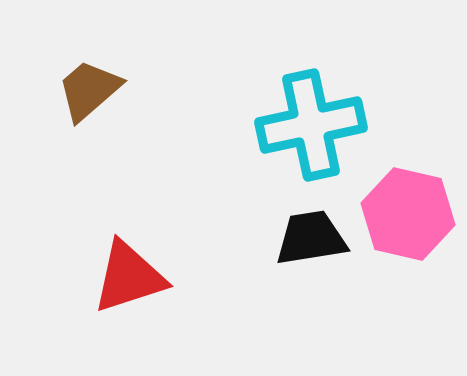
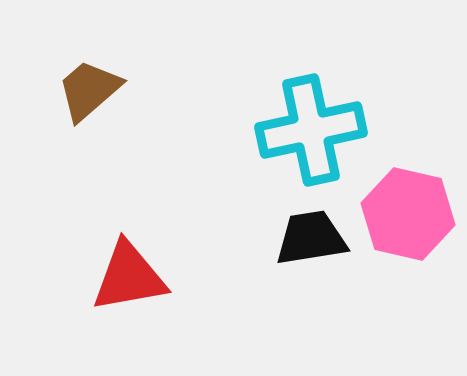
cyan cross: moved 5 px down
red triangle: rotated 8 degrees clockwise
